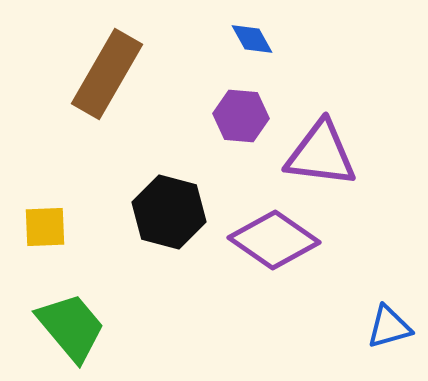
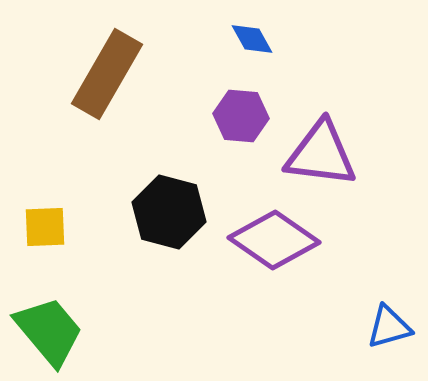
green trapezoid: moved 22 px left, 4 px down
